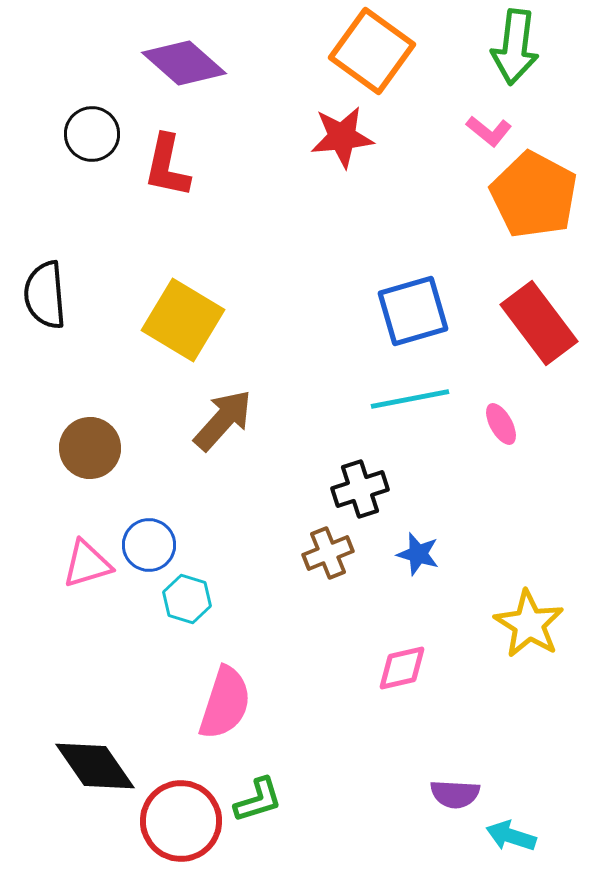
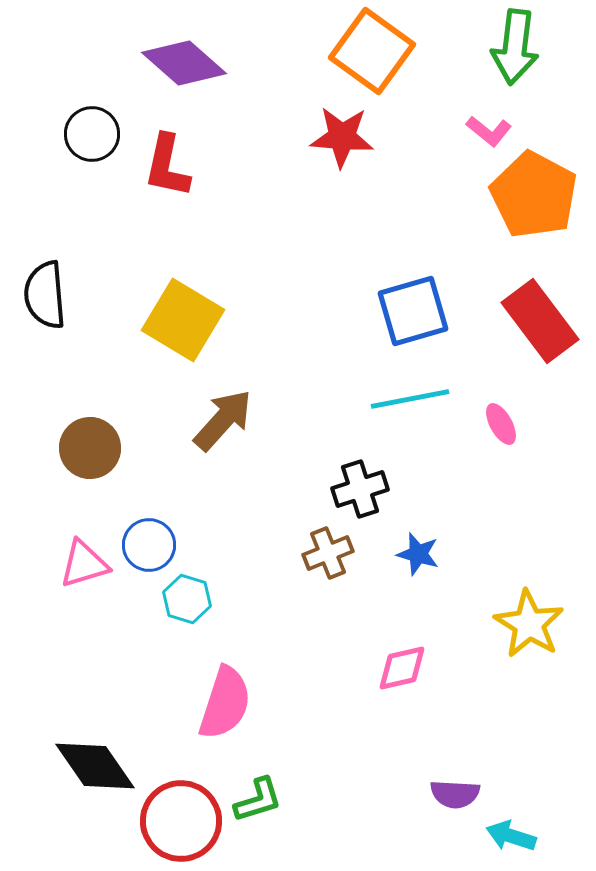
red star: rotated 10 degrees clockwise
red rectangle: moved 1 px right, 2 px up
pink triangle: moved 3 px left
